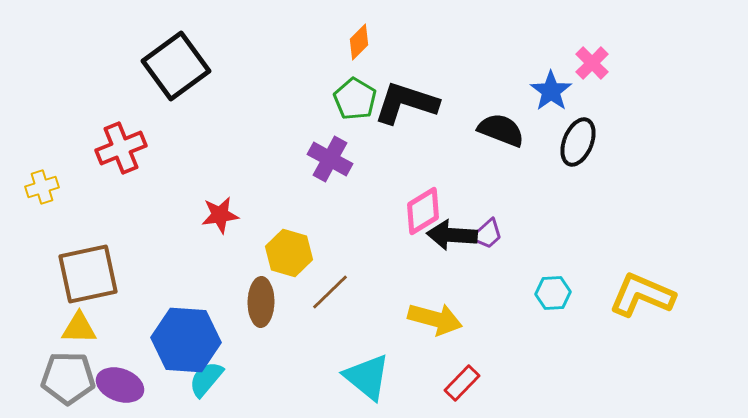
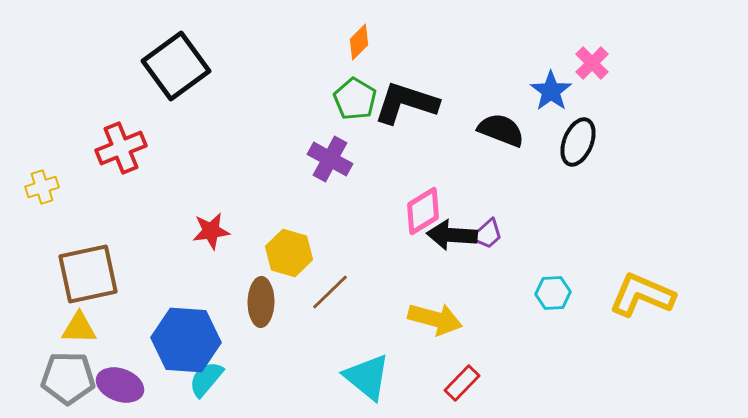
red star: moved 9 px left, 16 px down
